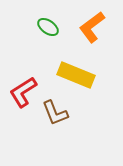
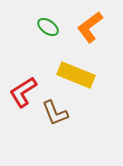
orange L-shape: moved 2 px left
